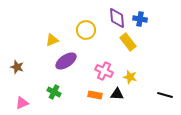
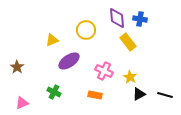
purple ellipse: moved 3 px right
brown star: rotated 16 degrees clockwise
yellow star: rotated 16 degrees clockwise
black triangle: moved 22 px right; rotated 32 degrees counterclockwise
